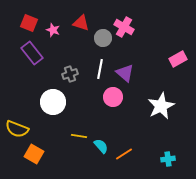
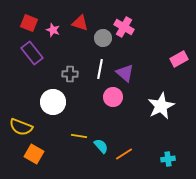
red triangle: moved 1 px left
pink rectangle: moved 1 px right
gray cross: rotated 21 degrees clockwise
yellow semicircle: moved 4 px right, 2 px up
